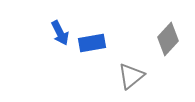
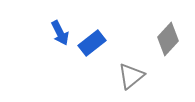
blue rectangle: rotated 28 degrees counterclockwise
